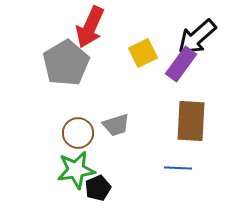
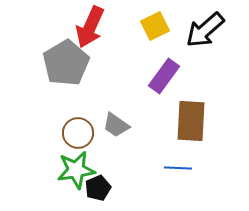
black arrow: moved 8 px right, 7 px up
yellow square: moved 12 px right, 27 px up
purple rectangle: moved 17 px left, 12 px down
gray trapezoid: rotated 52 degrees clockwise
